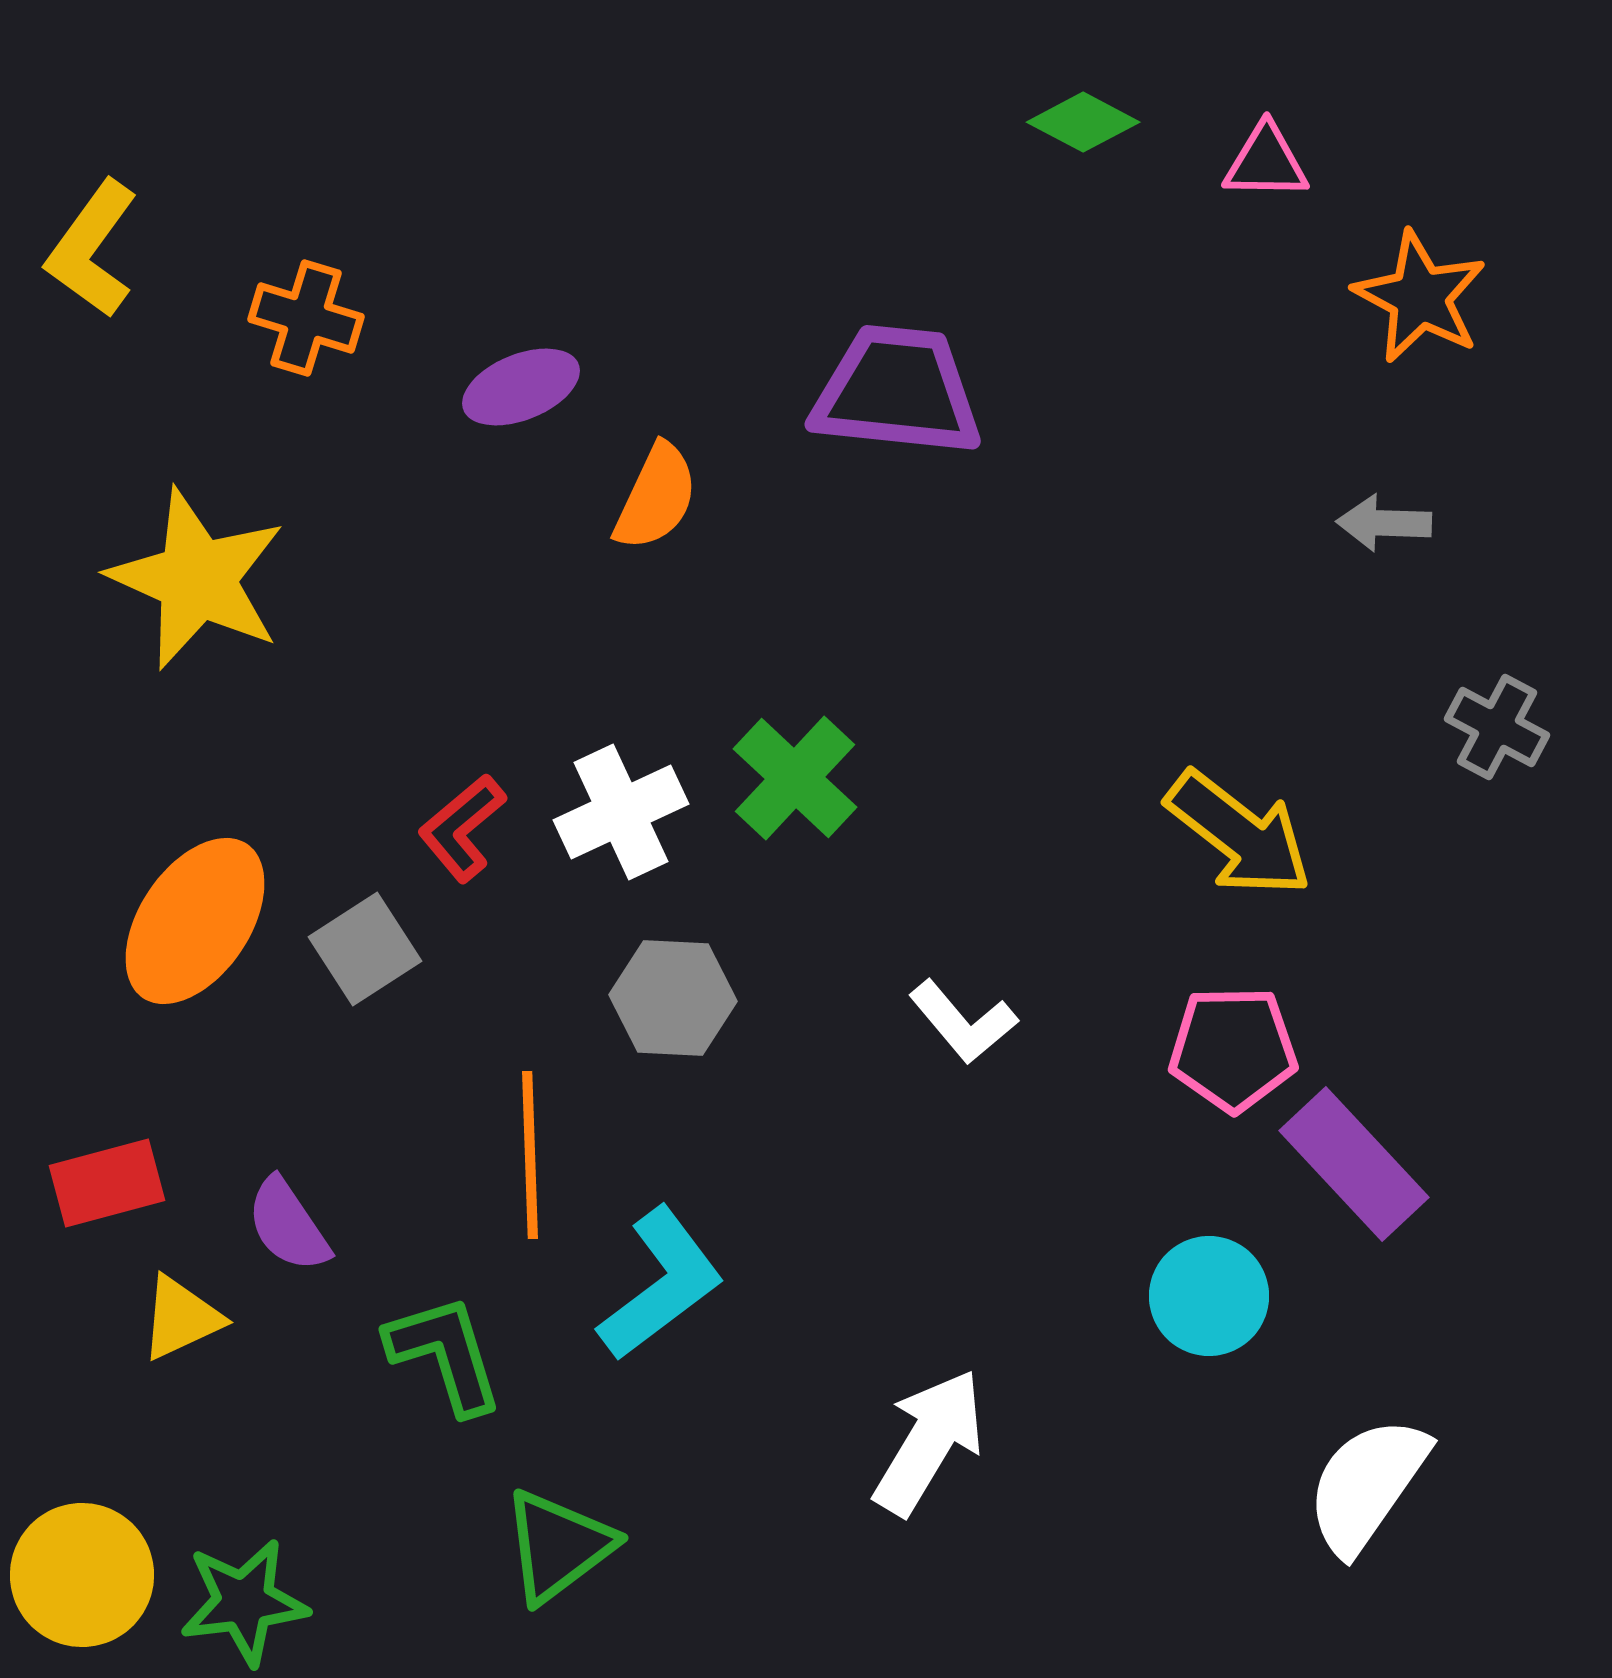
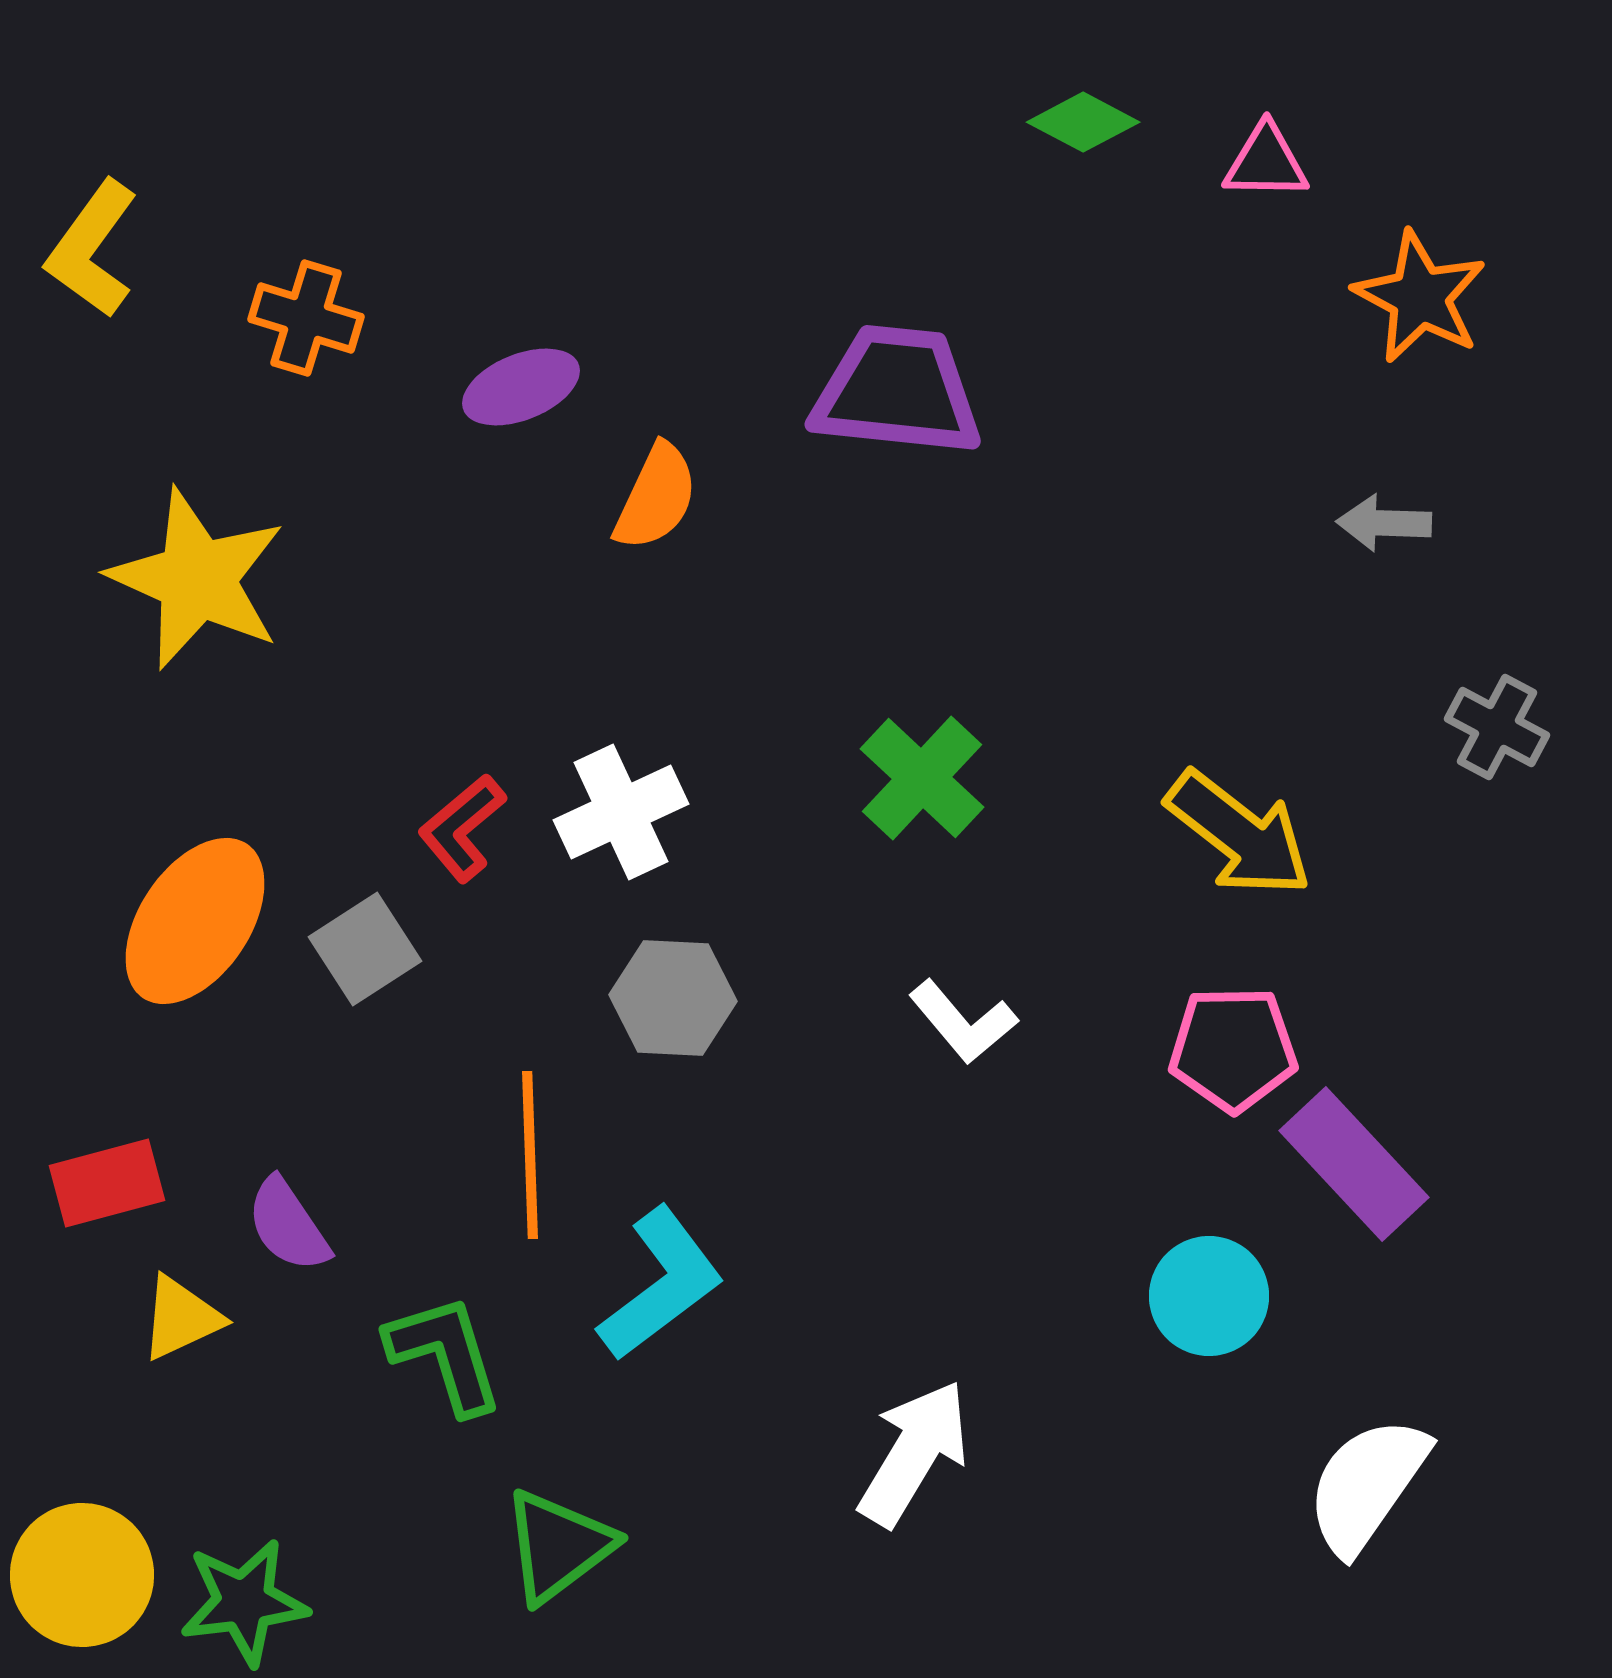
green cross: moved 127 px right
white arrow: moved 15 px left, 11 px down
